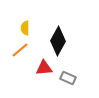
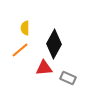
black diamond: moved 4 px left, 3 px down
